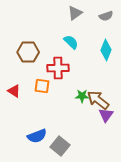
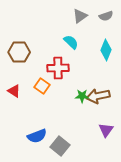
gray triangle: moved 5 px right, 3 px down
brown hexagon: moved 9 px left
orange square: rotated 28 degrees clockwise
brown arrow: moved 4 px up; rotated 50 degrees counterclockwise
purple triangle: moved 15 px down
